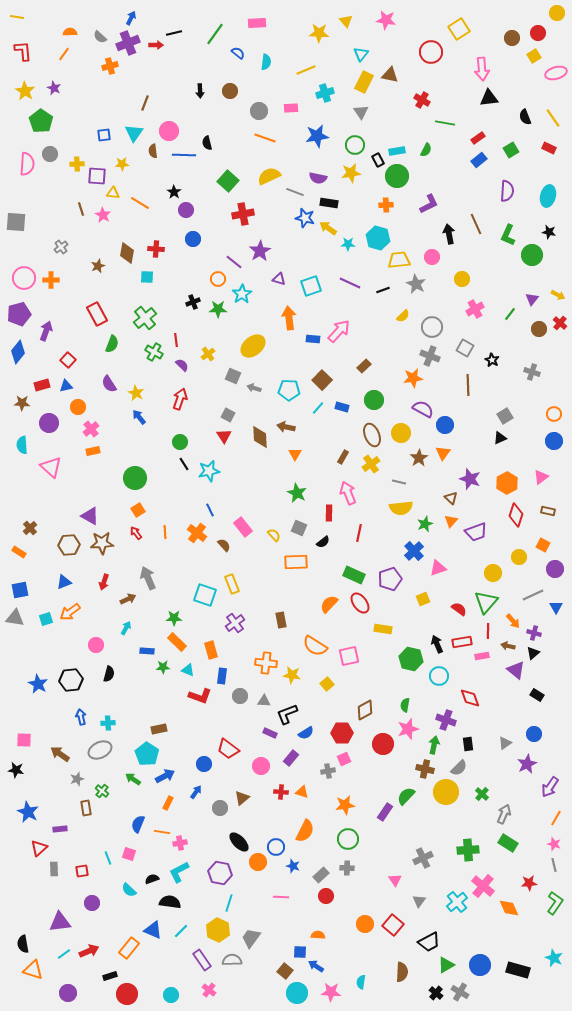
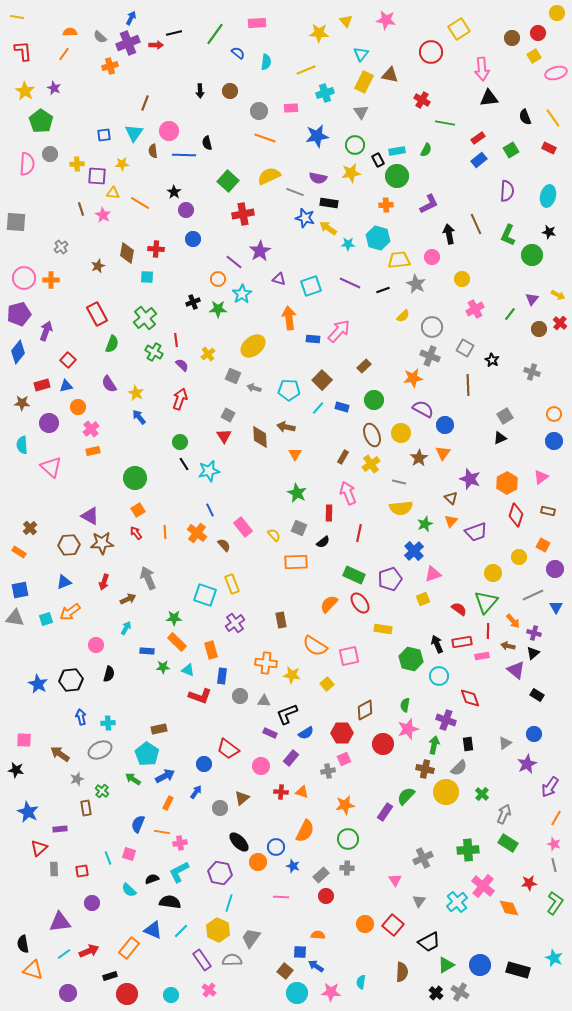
pink triangle at (438, 568): moved 5 px left, 6 px down
